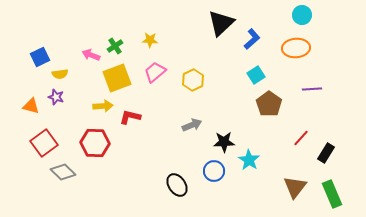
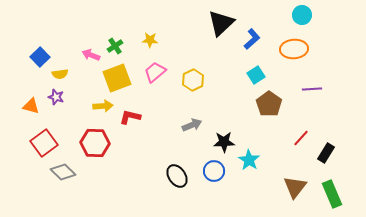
orange ellipse: moved 2 px left, 1 px down
blue square: rotated 18 degrees counterclockwise
black ellipse: moved 9 px up
